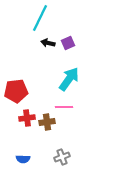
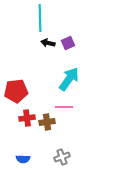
cyan line: rotated 28 degrees counterclockwise
